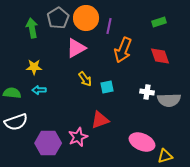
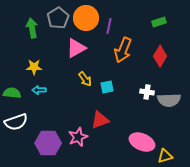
red diamond: rotated 50 degrees clockwise
